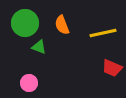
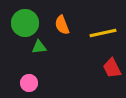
green triangle: rotated 28 degrees counterclockwise
red trapezoid: rotated 40 degrees clockwise
